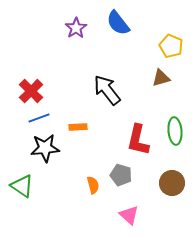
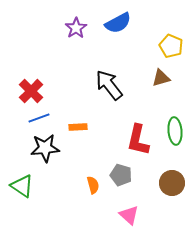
blue semicircle: rotated 80 degrees counterclockwise
black arrow: moved 2 px right, 5 px up
